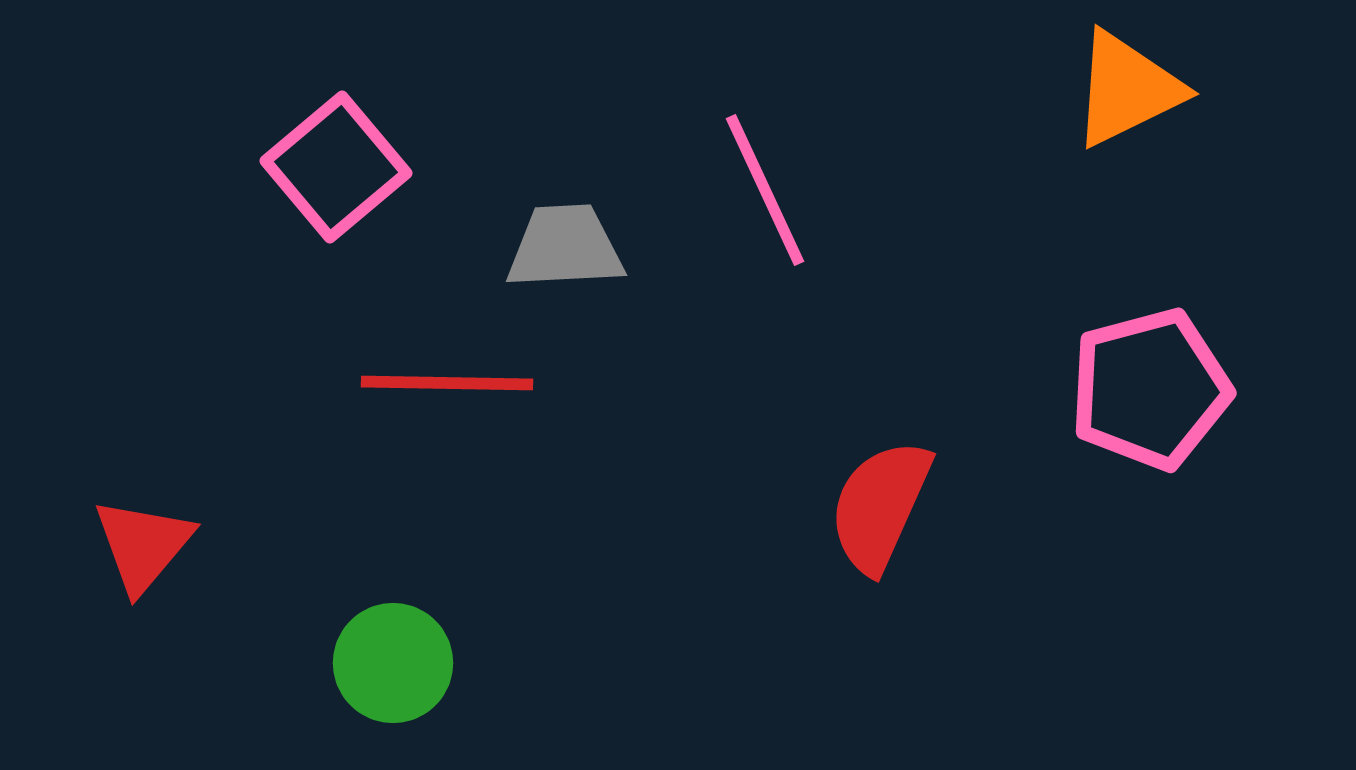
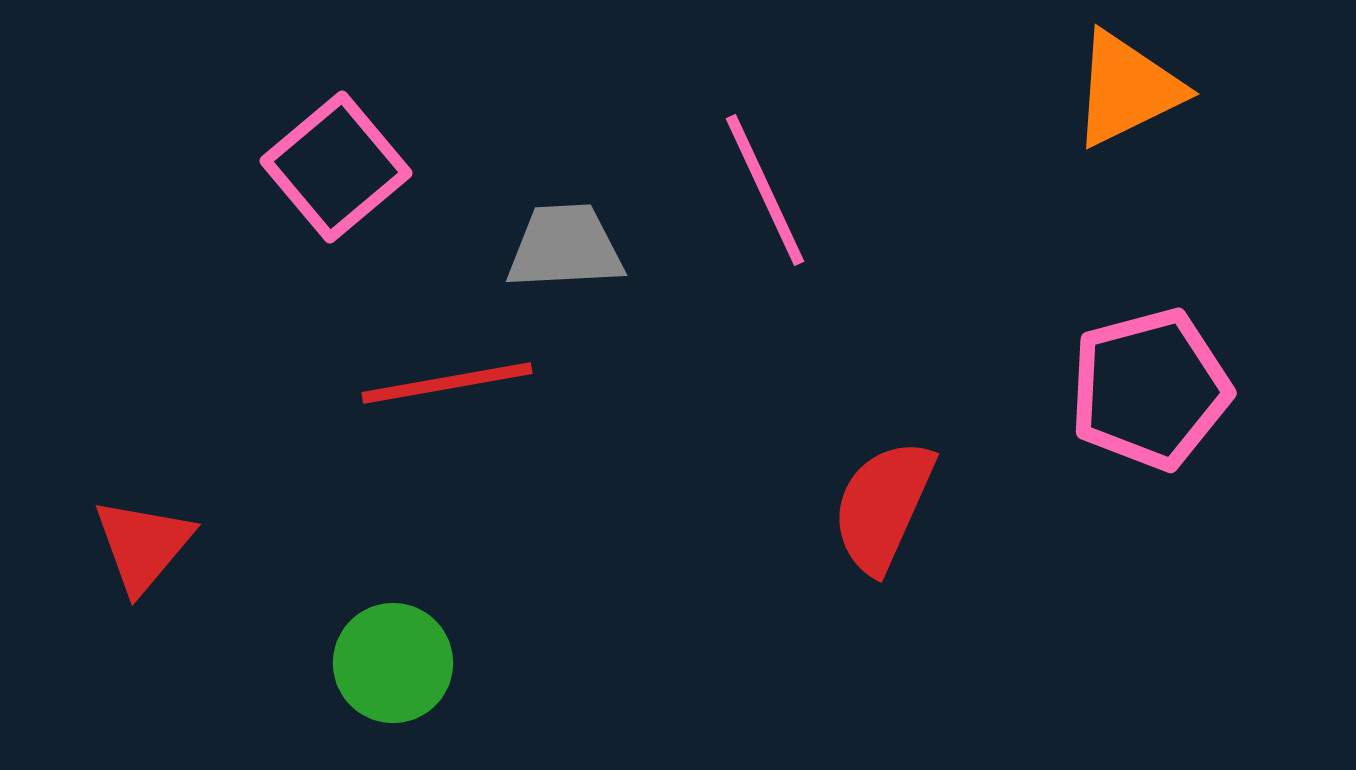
red line: rotated 11 degrees counterclockwise
red semicircle: moved 3 px right
